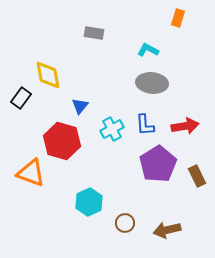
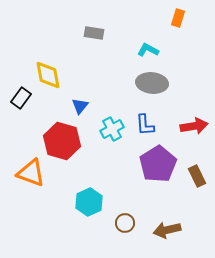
red arrow: moved 9 px right
